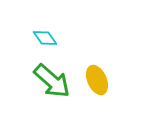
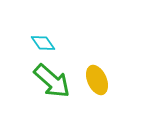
cyan diamond: moved 2 px left, 5 px down
